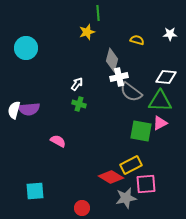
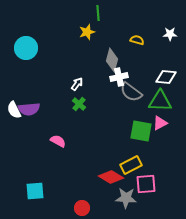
green cross: rotated 24 degrees clockwise
white semicircle: rotated 42 degrees counterclockwise
gray star: rotated 15 degrees clockwise
